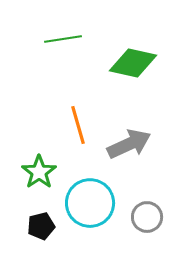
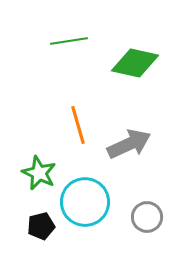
green line: moved 6 px right, 2 px down
green diamond: moved 2 px right
green star: moved 1 px down; rotated 12 degrees counterclockwise
cyan circle: moved 5 px left, 1 px up
